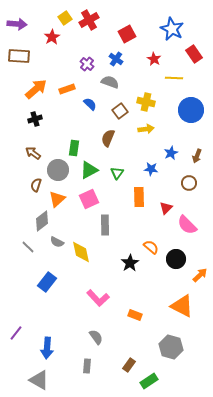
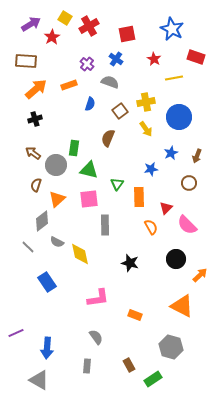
yellow square at (65, 18): rotated 24 degrees counterclockwise
red cross at (89, 20): moved 6 px down
purple arrow at (17, 24): moved 14 px right; rotated 36 degrees counterclockwise
red square at (127, 34): rotated 18 degrees clockwise
red rectangle at (194, 54): moved 2 px right, 3 px down; rotated 36 degrees counterclockwise
brown rectangle at (19, 56): moved 7 px right, 5 px down
yellow line at (174, 78): rotated 12 degrees counterclockwise
orange rectangle at (67, 89): moved 2 px right, 4 px up
yellow cross at (146, 102): rotated 24 degrees counterclockwise
blue semicircle at (90, 104): rotated 64 degrees clockwise
blue circle at (191, 110): moved 12 px left, 7 px down
yellow arrow at (146, 129): rotated 63 degrees clockwise
blue star at (151, 169): rotated 16 degrees counterclockwise
gray circle at (58, 170): moved 2 px left, 5 px up
green triangle at (89, 170): rotated 42 degrees clockwise
green triangle at (117, 173): moved 11 px down
pink square at (89, 199): rotated 18 degrees clockwise
orange semicircle at (151, 247): moved 20 px up; rotated 21 degrees clockwise
yellow diamond at (81, 252): moved 1 px left, 2 px down
black star at (130, 263): rotated 24 degrees counterclockwise
blue rectangle at (47, 282): rotated 72 degrees counterclockwise
pink L-shape at (98, 298): rotated 55 degrees counterclockwise
purple line at (16, 333): rotated 28 degrees clockwise
brown rectangle at (129, 365): rotated 64 degrees counterclockwise
green rectangle at (149, 381): moved 4 px right, 2 px up
